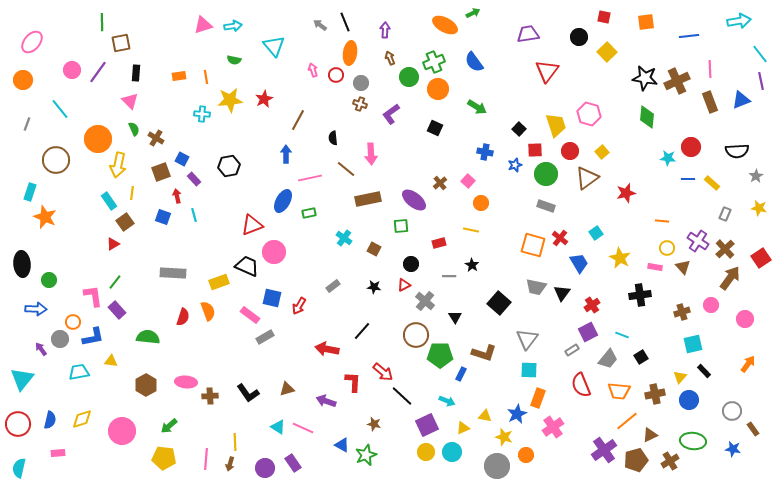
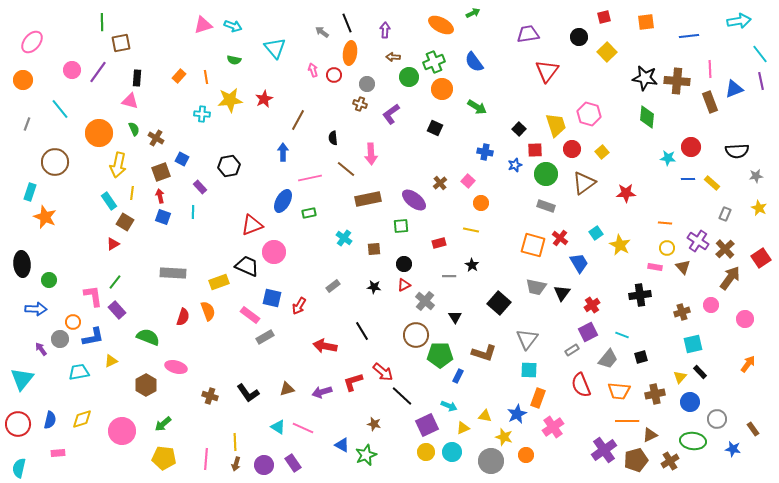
red square at (604, 17): rotated 24 degrees counterclockwise
black line at (345, 22): moved 2 px right, 1 px down
gray arrow at (320, 25): moved 2 px right, 7 px down
orange ellipse at (445, 25): moved 4 px left
cyan arrow at (233, 26): rotated 30 degrees clockwise
cyan triangle at (274, 46): moved 1 px right, 2 px down
brown arrow at (390, 58): moved 3 px right, 1 px up; rotated 64 degrees counterclockwise
black rectangle at (136, 73): moved 1 px right, 5 px down
red circle at (336, 75): moved 2 px left
orange rectangle at (179, 76): rotated 40 degrees counterclockwise
brown cross at (677, 81): rotated 30 degrees clockwise
gray circle at (361, 83): moved 6 px right, 1 px down
orange circle at (438, 89): moved 4 px right
blue triangle at (741, 100): moved 7 px left, 11 px up
pink triangle at (130, 101): rotated 30 degrees counterclockwise
orange circle at (98, 139): moved 1 px right, 6 px up
red circle at (570, 151): moved 2 px right, 2 px up
blue arrow at (286, 154): moved 3 px left, 2 px up
brown circle at (56, 160): moved 1 px left, 2 px down
gray star at (756, 176): rotated 24 degrees clockwise
brown triangle at (587, 178): moved 3 px left, 5 px down
purple rectangle at (194, 179): moved 6 px right, 8 px down
red star at (626, 193): rotated 12 degrees clockwise
red arrow at (177, 196): moved 17 px left
yellow star at (759, 208): rotated 14 degrees clockwise
cyan line at (194, 215): moved 1 px left, 3 px up; rotated 16 degrees clockwise
orange line at (662, 221): moved 3 px right, 2 px down
brown square at (125, 222): rotated 24 degrees counterclockwise
brown square at (374, 249): rotated 32 degrees counterclockwise
yellow star at (620, 258): moved 13 px up
black circle at (411, 264): moved 7 px left
black line at (362, 331): rotated 72 degrees counterclockwise
green semicircle at (148, 337): rotated 15 degrees clockwise
red arrow at (327, 349): moved 2 px left, 3 px up
black square at (641, 357): rotated 16 degrees clockwise
yellow triangle at (111, 361): rotated 32 degrees counterclockwise
black rectangle at (704, 371): moved 4 px left, 1 px down
blue rectangle at (461, 374): moved 3 px left, 2 px down
pink ellipse at (186, 382): moved 10 px left, 15 px up; rotated 10 degrees clockwise
red L-shape at (353, 382): rotated 110 degrees counterclockwise
brown cross at (210, 396): rotated 21 degrees clockwise
blue circle at (689, 400): moved 1 px right, 2 px down
purple arrow at (326, 401): moved 4 px left, 9 px up; rotated 36 degrees counterclockwise
cyan arrow at (447, 401): moved 2 px right, 5 px down
gray circle at (732, 411): moved 15 px left, 8 px down
orange line at (627, 421): rotated 40 degrees clockwise
green arrow at (169, 426): moved 6 px left, 2 px up
brown arrow at (230, 464): moved 6 px right
gray circle at (497, 466): moved 6 px left, 5 px up
purple circle at (265, 468): moved 1 px left, 3 px up
